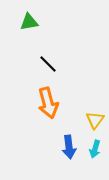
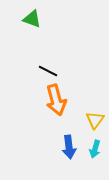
green triangle: moved 3 px right, 3 px up; rotated 30 degrees clockwise
black line: moved 7 px down; rotated 18 degrees counterclockwise
orange arrow: moved 8 px right, 3 px up
